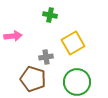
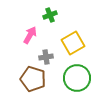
green cross: rotated 32 degrees counterclockwise
pink arrow: moved 17 px right, 1 px up; rotated 54 degrees counterclockwise
green circle: moved 4 px up
